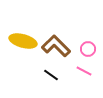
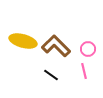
pink line: rotated 49 degrees clockwise
